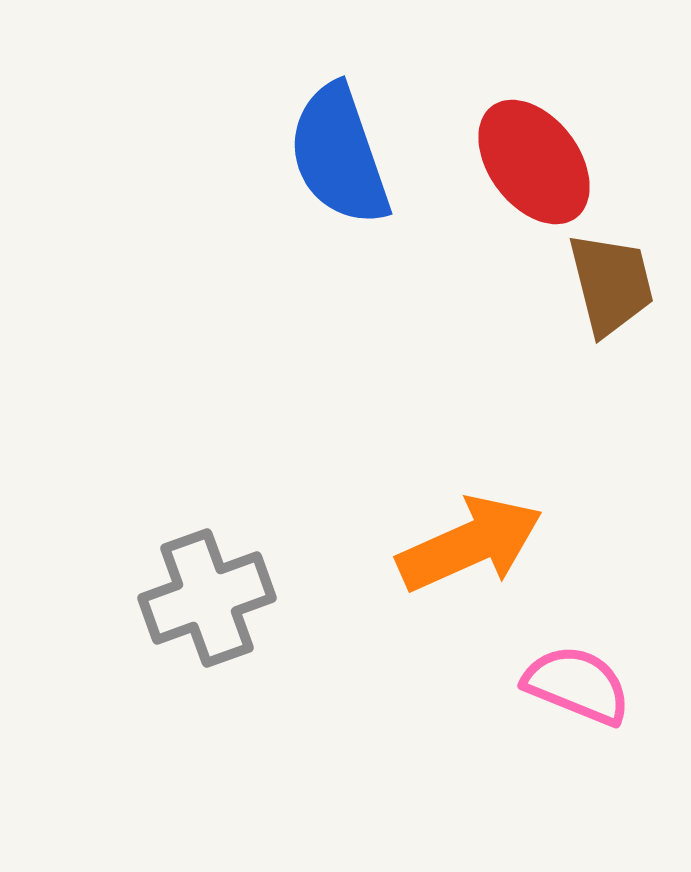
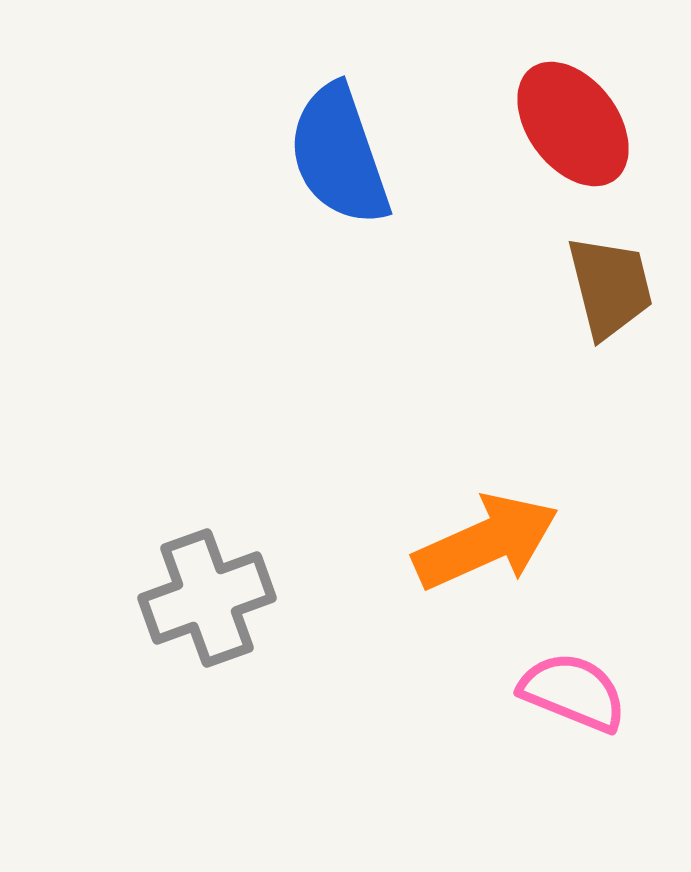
red ellipse: moved 39 px right, 38 px up
brown trapezoid: moved 1 px left, 3 px down
orange arrow: moved 16 px right, 2 px up
pink semicircle: moved 4 px left, 7 px down
